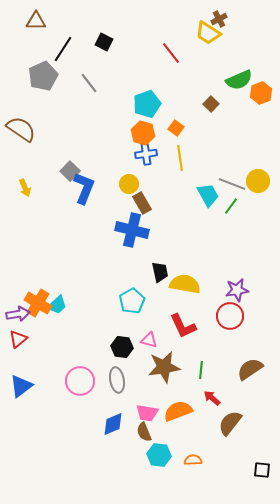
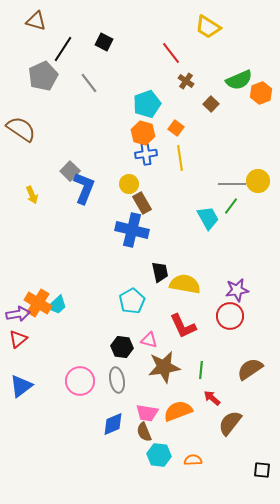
brown cross at (219, 19): moved 33 px left, 62 px down; rotated 28 degrees counterclockwise
brown triangle at (36, 21): rotated 15 degrees clockwise
yellow trapezoid at (208, 33): moved 6 px up
gray line at (232, 184): rotated 20 degrees counterclockwise
yellow arrow at (25, 188): moved 7 px right, 7 px down
cyan trapezoid at (208, 195): moved 23 px down
